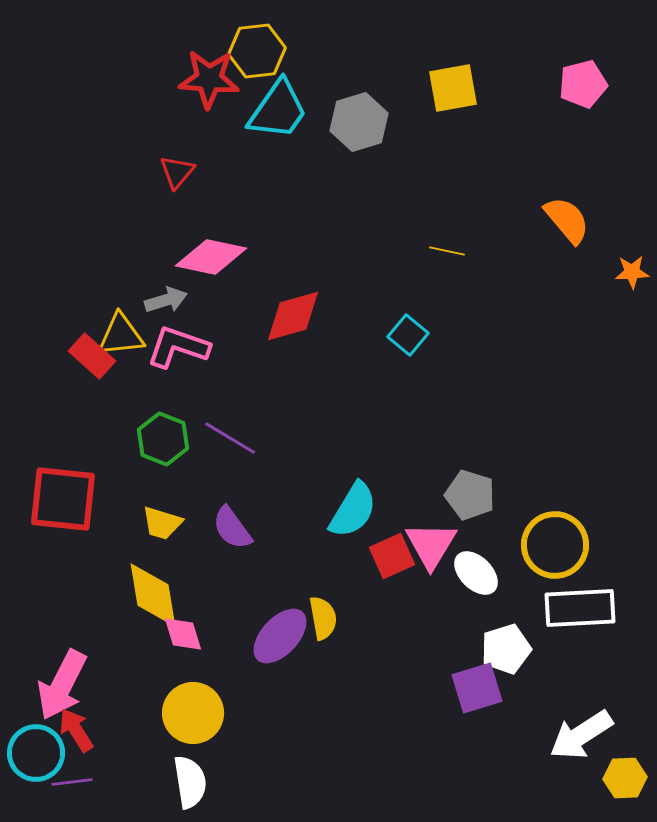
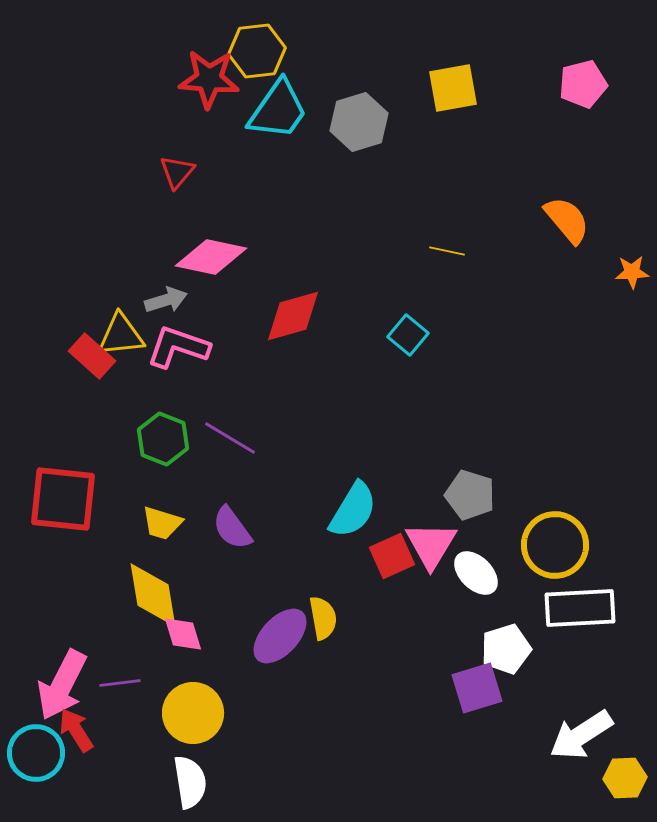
purple line at (72, 782): moved 48 px right, 99 px up
